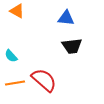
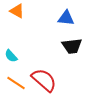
orange line: moved 1 px right; rotated 42 degrees clockwise
